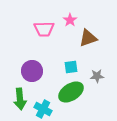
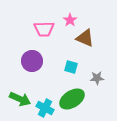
brown triangle: moved 3 px left; rotated 42 degrees clockwise
cyan square: rotated 24 degrees clockwise
purple circle: moved 10 px up
gray star: moved 2 px down
green ellipse: moved 1 px right, 7 px down
green arrow: rotated 60 degrees counterclockwise
cyan cross: moved 2 px right, 1 px up
